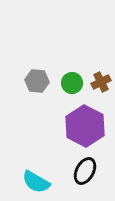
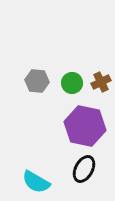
purple hexagon: rotated 15 degrees counterclockwise
black ellipse: moved 1 px left, 2 px up
